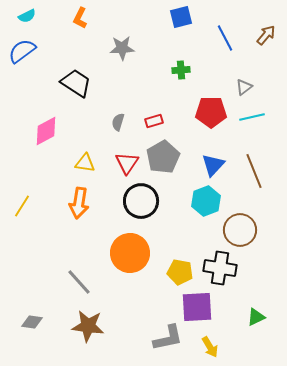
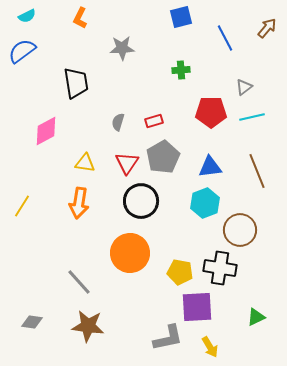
brown arrow: moved 1 px right, 7 px up
black trapezoid: rotated 48 degrees clockwise
blue triangle: moved 3 px left, 2 px down; rotated 40 degrees clockwise
brown line: moved 3 px right
cyan hexagon: moved 1 px left, 2 px down
